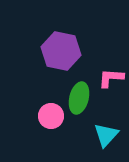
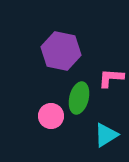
cyan triangle: rotated 16 degrees clockwise
